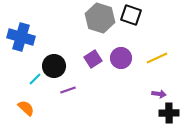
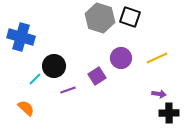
black square: moved 1 px left, 2 px down
purple square: moved 4 px right, 17 px down
